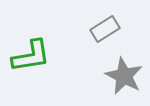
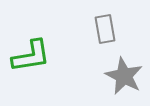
gray rectangle: rotated 68 degrees counterclockwise
